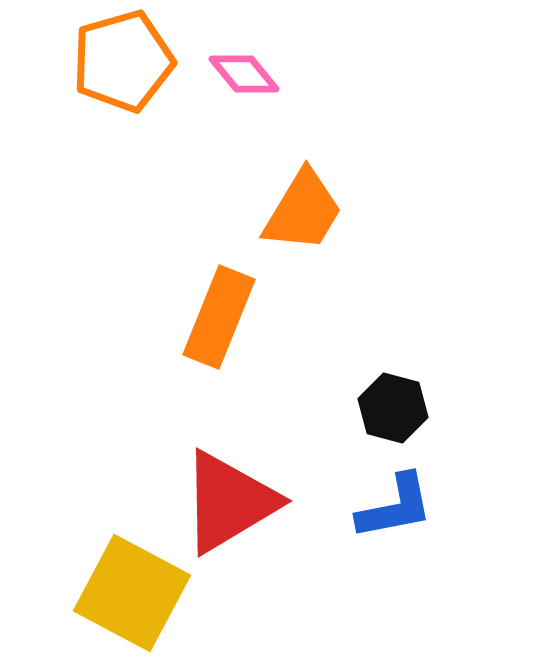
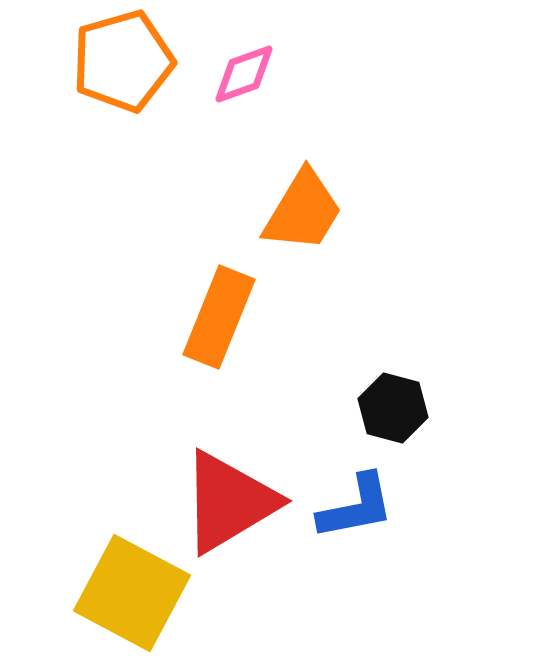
pink diamond: rotated 70 degrees counterclockwise
blue L-shape: moved 39 px left
